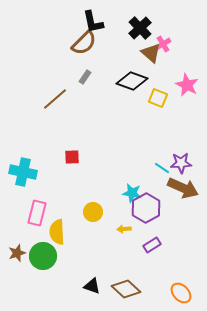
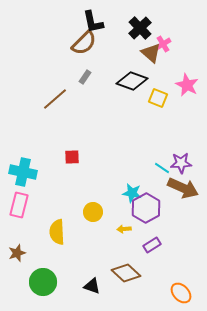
pink rectangle: moved 18 px left, 8 px up
green circle: moved 26 px down
brown diamond: moved 16 px up
